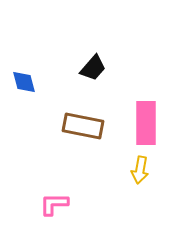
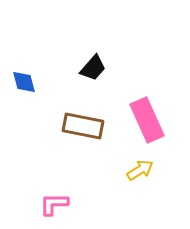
pink rectangle: moved 1 px right, 3 px up; rotated 24 degrees counterclockwise
yellow arrow: rotated 132 degrees counterclockwise
